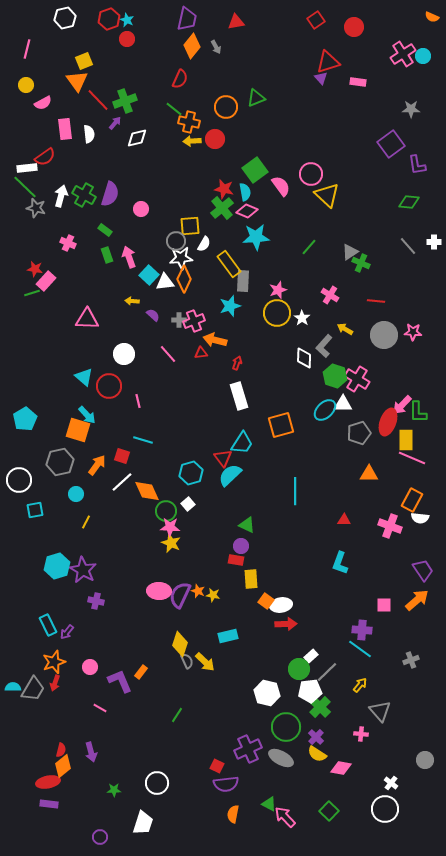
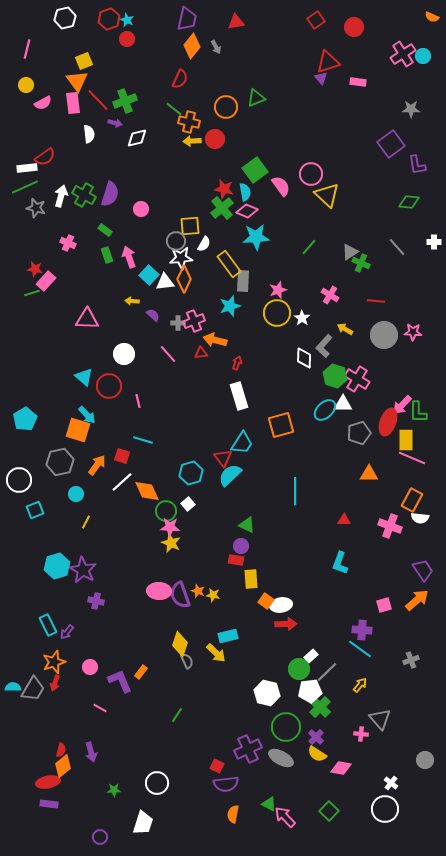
purple arrow at (115, 123): rotated 64 degrees clockwise
pink rectangle at (65, 129): moved 8 px right, 26 px up
green line at (25, 187): rotated 68 degrees counterclockwise
gray line at (408, 246): moved 11 px left, 1 px down
gray cross at (179, 320): moved 1 px left, 3 px down
cyan square at (35, 510): rotated 12 degrees counterclockwise
purple semicircle at (180, 595): rotated 44 degrees counterclockwise
pink square at (384, 605): rotated 14 degrees counterclockwise
yellow arrow at (205, 662): moved 11 px right, 9 px up
gray triangle at (380, 711): moved 8 px down
